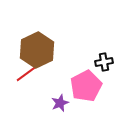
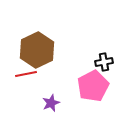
red line: rotated 25 degrees clockwise
pink pentagon: moved 7 px right
purple star: moved 9 px left
